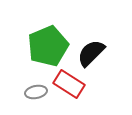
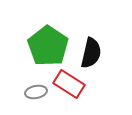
green pentagon: rotated 15 degrees counterclockwise
black semicircle: rotated 148 degrees clockwise
